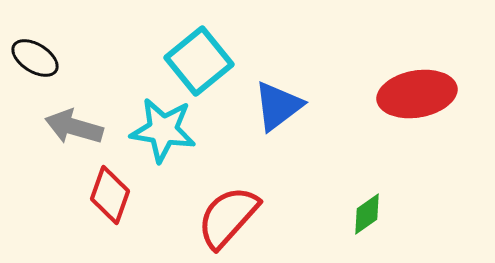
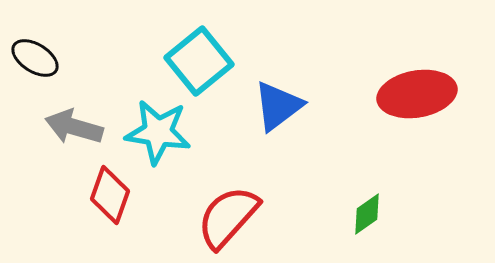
cyan star: moved 5 px left, 2 px down
